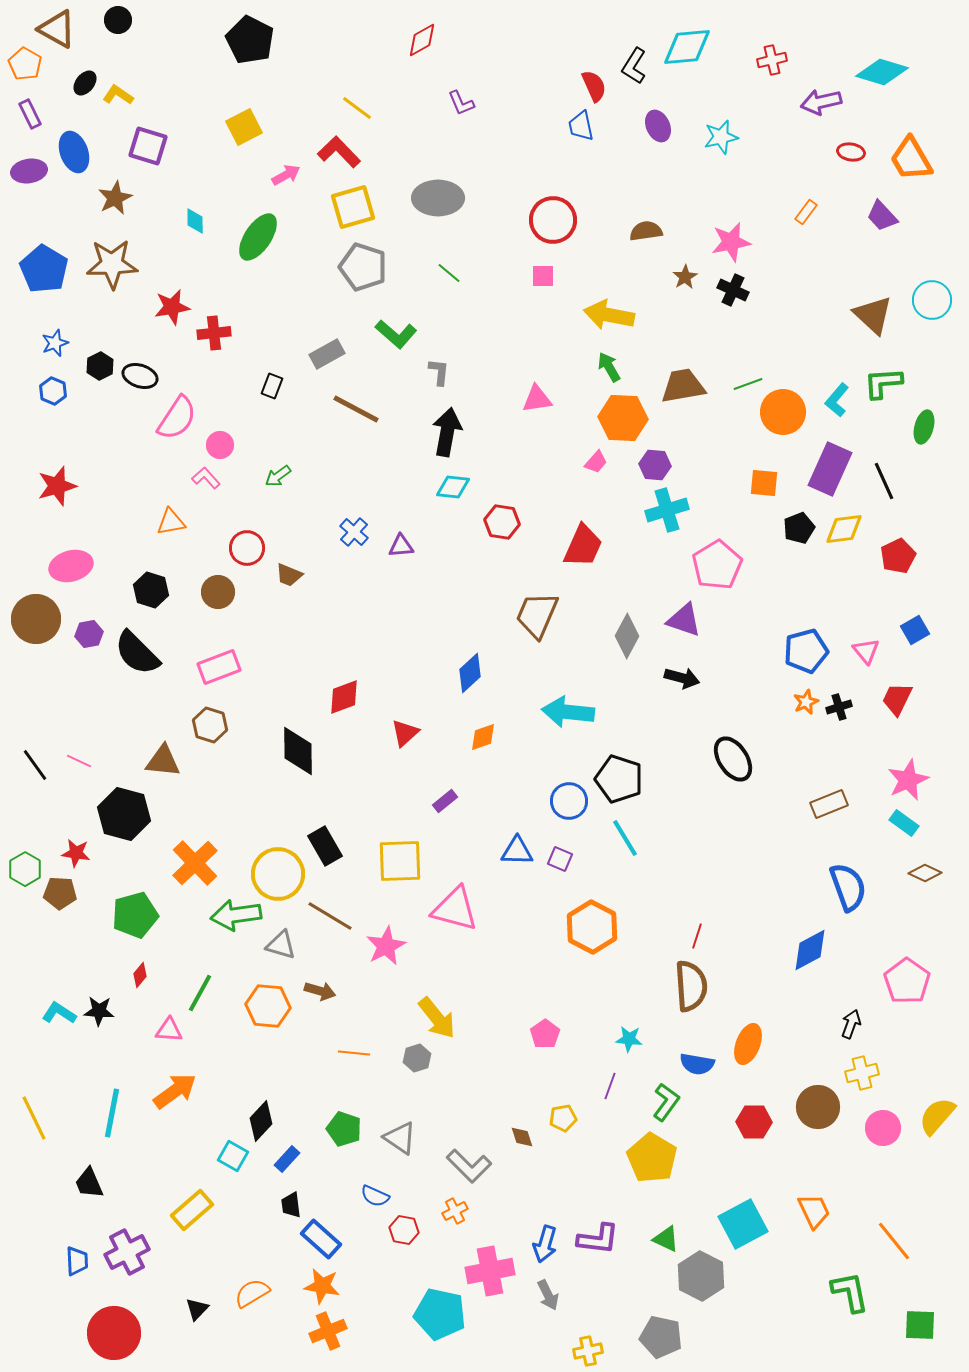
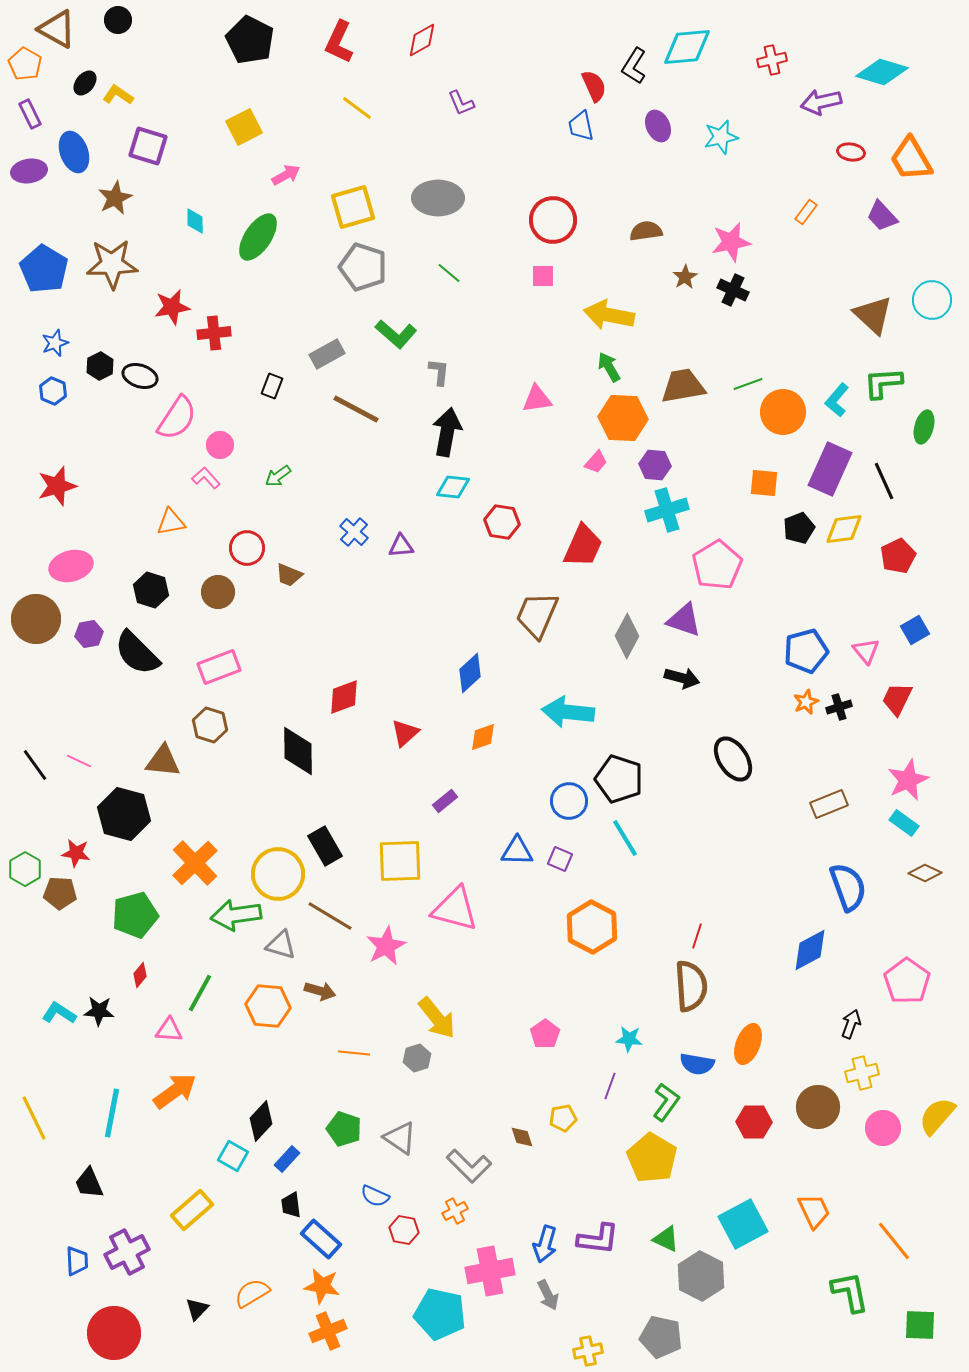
red L-shape at (339, 152): moved 110 px up; rotated 111 degrees counterclockwise
